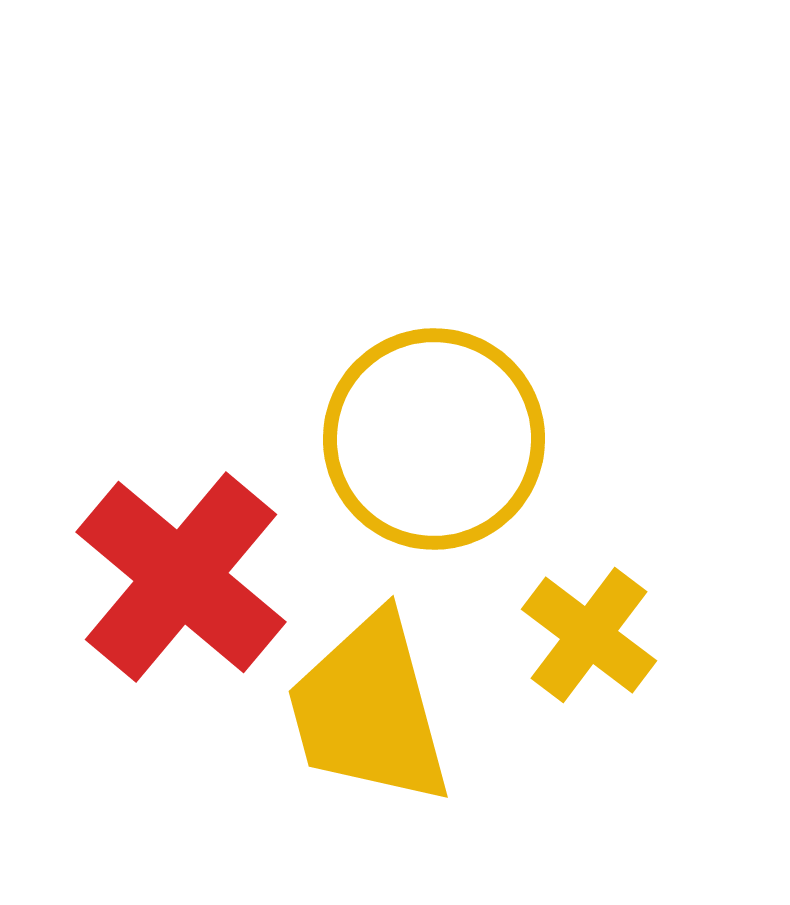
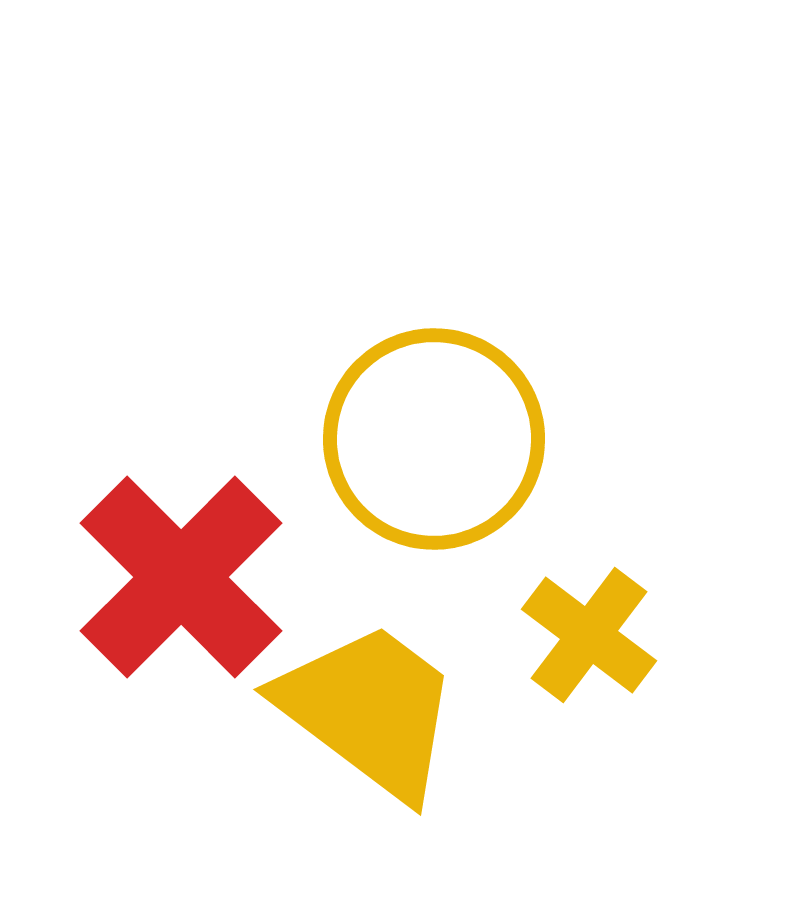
red cross: rotated 5 degrees clockwise
yellow trapezoid: rotated 142 degrees clockwise
